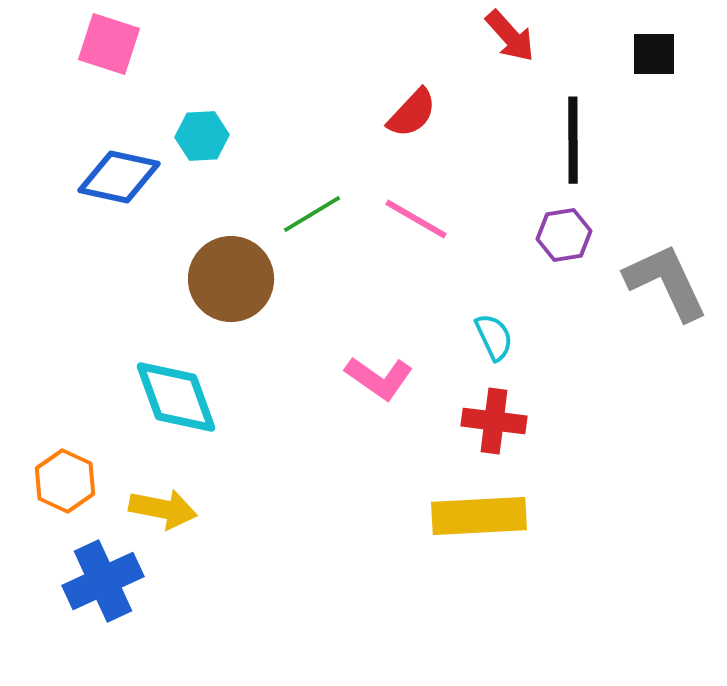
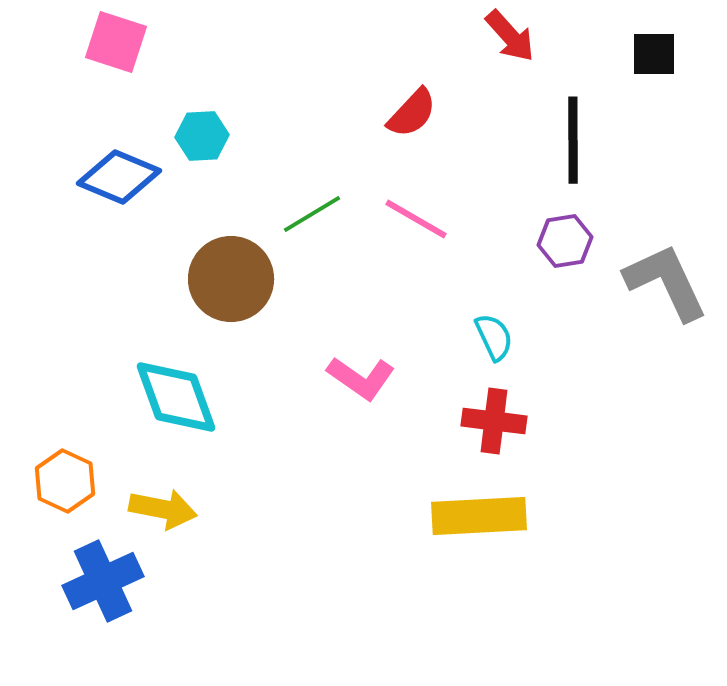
pink square: moved 7 px right, 2 px up
blue diamond: rotated 10 degrees clockwise
purple hexagon: moved 1 px right, 6 px down
pink L-shape: moved 18 px left
